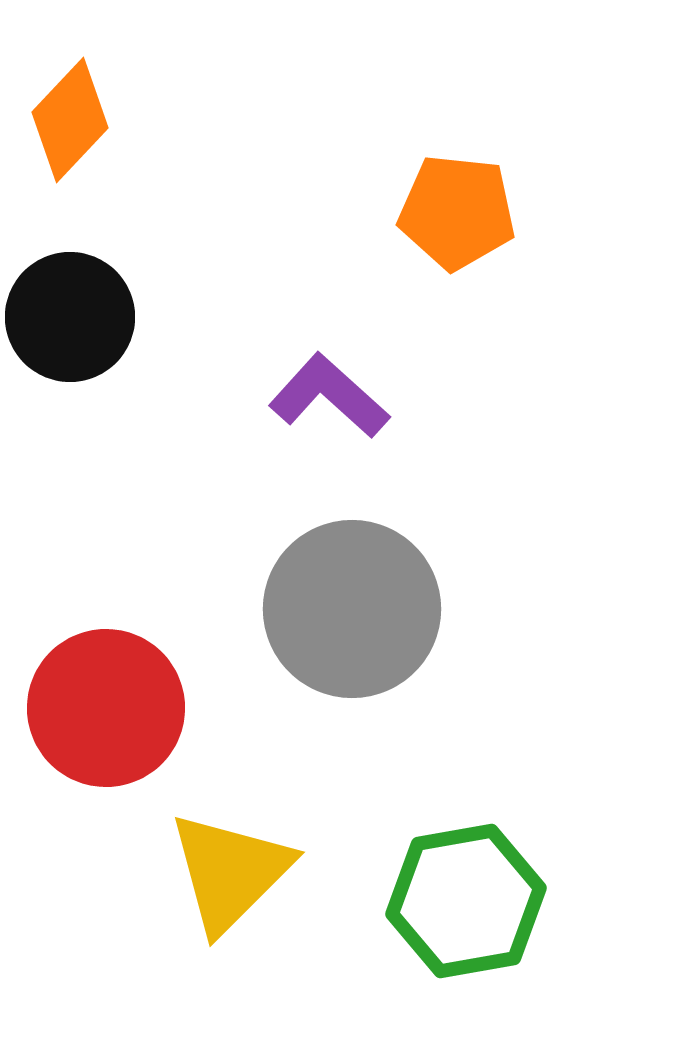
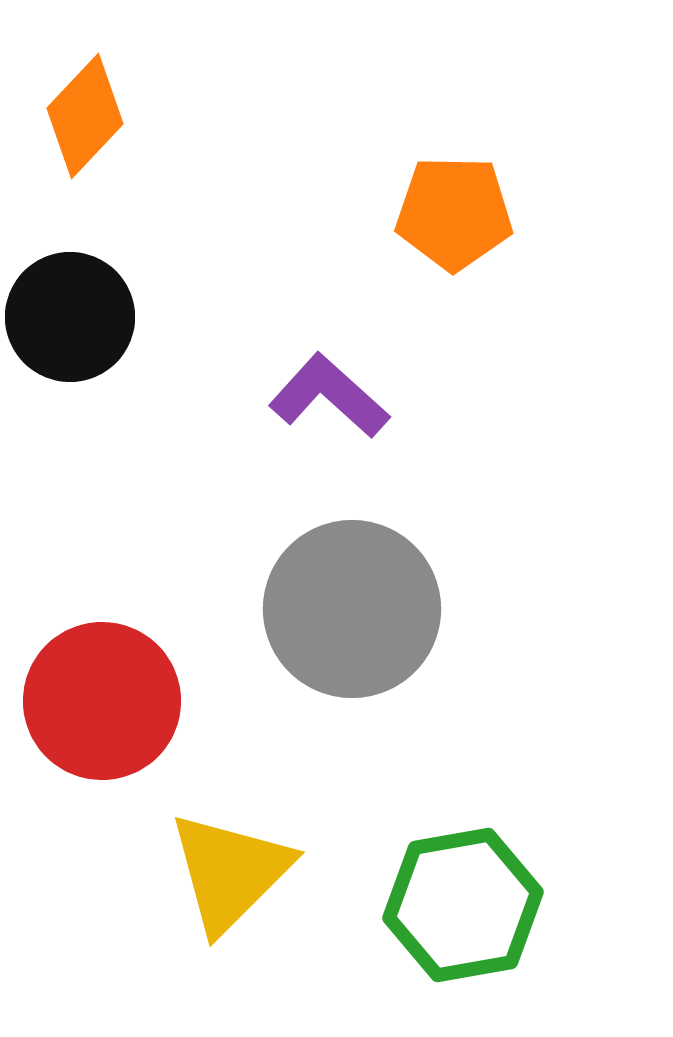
orange diamond: moved 15 px right, 4 px up
orange pentagon: moved 3 px left, 1 px down; rotated 5 degrees counterclockwise
red circle: moved 4 px left, 7 px up
green hexagon: moved 3 px left, 4 px down
